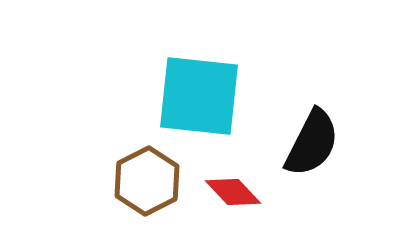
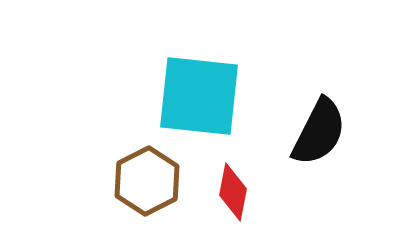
black semicircle: moved 7 px right, 11 px up
red diamond: rotated 54 degrees clockwise
